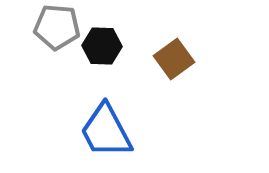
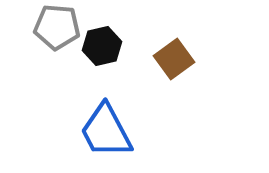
black hexagon: rotated 15 degrees counterclockwise
